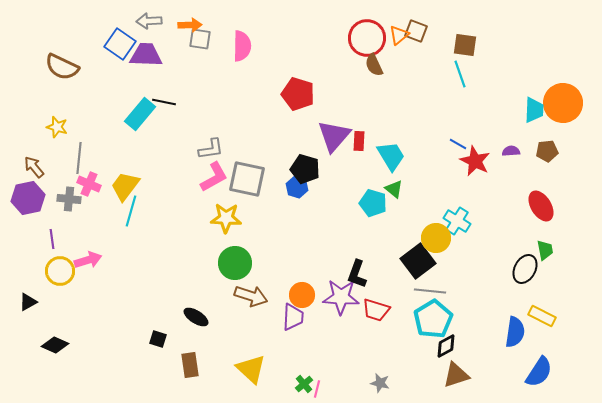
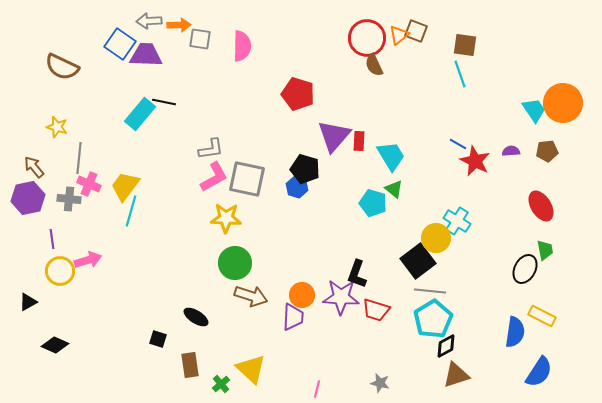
orange arrow at (190, 25): moved 11 px left
cyan trapezoid at (534, 110): rotated 36 degrees counterclockwise
green cross at (304, 384): moved 83 px left
